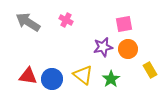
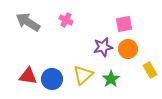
yellow triangle: rotated 40 degrees clockwise
